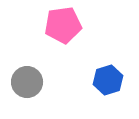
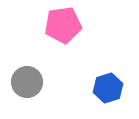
blue hexagon: moved 8 px down
